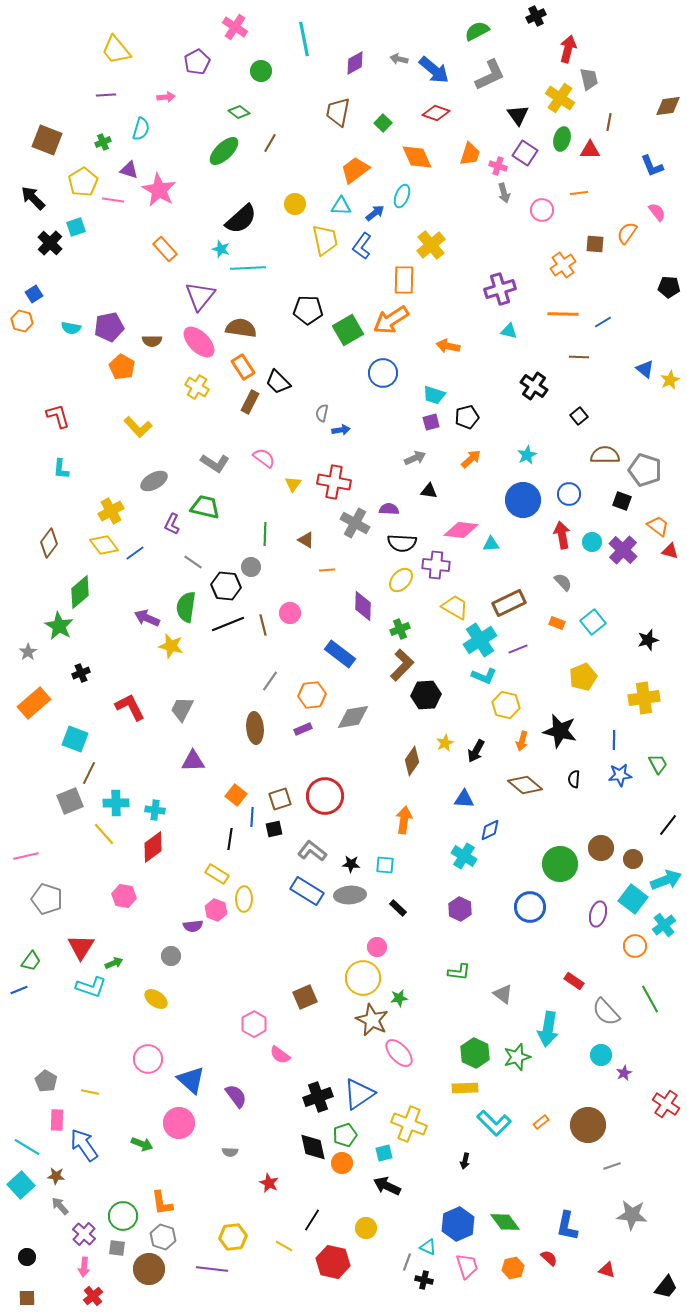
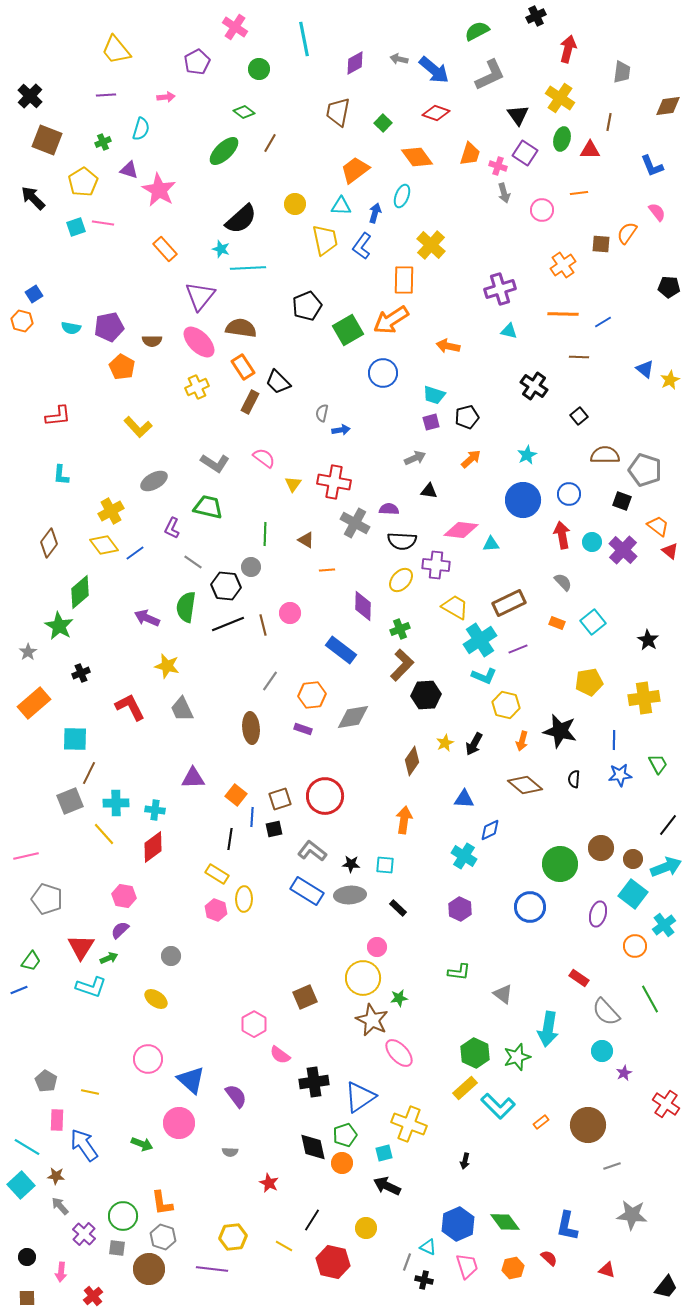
green circle at (261, 71): moved 2 px left, 2 px up
gray trapezoid at (589, 79): moved 33 px right, 7 px up; rotated 20 degrees clockwise
green diamond at (239, 112): moved 5 px right
orange diamond at (417, 157): rotated 12 degrees counterclockwise
pink line at (113, 200): moved 10 px left, 23 px down
blue arrow at (375, 213): rotated 36 degrees counterclockwise
black cross at (50, 243): moved 20 px left, 147 px up
brown square at (595, 244): moved 6 px right
yellow cross at (431, 245): rotated 8 degrees counterclockwise
black pentagon at (308, 310): moved 1 px left, 4 px up; rotated 24 degrees counterclockwise
yellow cross at (197, 387): rotated 35 degrees clockwise
red L-shape at (58, 416): rotated 100 degrees clockwise
cyan L-shape at (61, 469): moved 6 px down
green trapezoid at (205, 507): moved 3 px right
purple L-shape at (172, 524): moved 4 px down
black semicircle at (402, 543): moved 2 px up
red triangle at (670, 551): rotated 24 degrees clockwise
black star at (648, 640): rotated 25 degrees counterclockwise
yellow star at (171, 646): moved 4 px left, 20 px down
blue rectangle at (340, 654): moved 1 px right, 4 px up
yellow pentagon at (583, 677): moved 6 px right, 5 px down; rotated 12 degrees clockwise
gray trapezoid at (182, 709): rotated 52 degrees counterclockwise
brown ellipse at (255, 728): moved 4 px left
purple rectangle at (303, 729): rotated 42 degrees clockwise
cyan square at (75, 739): rotated 20 degrees counterclockwise
black arrow at (476, 751): moved 2 px left, 7 px up
purple triangle at (193, 761): moved 17 px down
cyan arrow at (666, 880): moved 13 px up
cyan square at (633, 899): moved 5 px up
purple semicircle at (193, 926): moved 73 px left, 4 px down; rotated 144 degrees clockwise
green arrow at (114, 963): moved 5 px left, 5 px up
red rectangle at (574, 981): moved 5 px right, 3 px up
cyan circle at (601, 1055): moved 1 px right, 4 px up
yellow rectangle at (465, 1088): rotated 40 degrees counterclockwise
blue triangle at (359, 1094): moved 1 px right, 3 px down
black cross at (318, 1097): moved 4 px left, 15 px up; rotated 12 degrees clockwise
cyan L-shape at (494, 1123): moved 4 px right, 17 px up
pink arrow at (84, 1267): moved 23 px left, 5 px down
